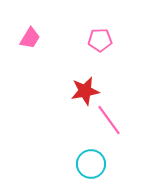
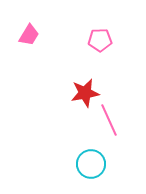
pink trapezoid: moved 1 px left, 3 px up
red star: moved 2 px down
pink line: rotated 12 degrees clockwise
